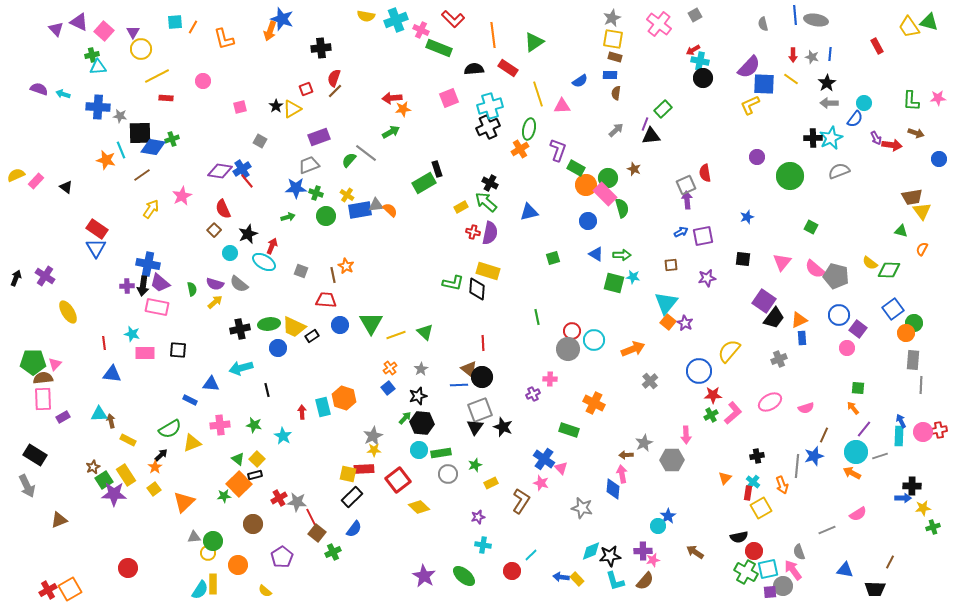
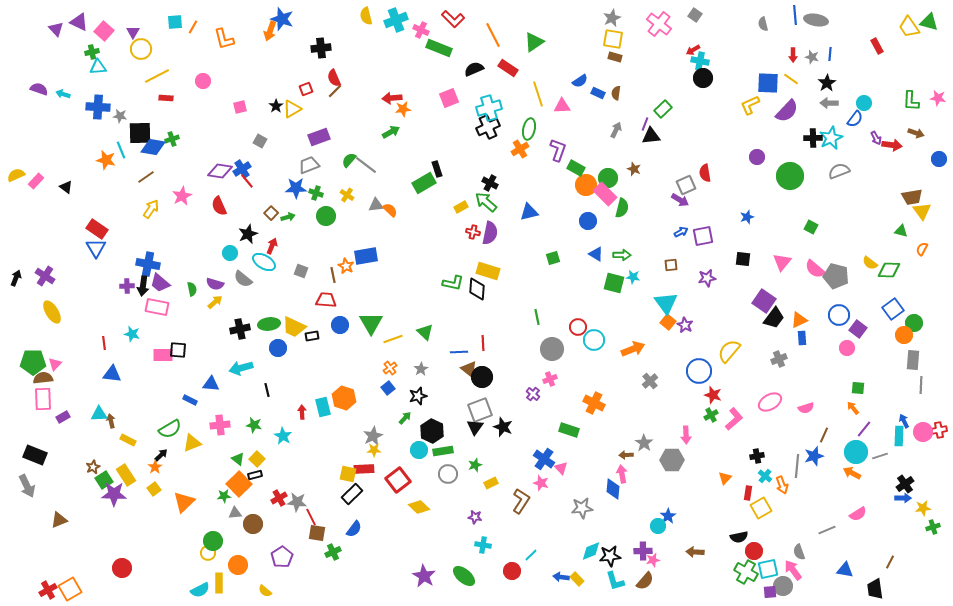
gray square at (695, 15): rotated 24 degrees counterclockwise
yellow semicircle at (366, 16): rotated 66 degrees clockwise
orange line at (493, 35): rotated 20 degrees counterclockwise
green cross at (92, 55): moved 3 px up
purple semicircle at (749, 67): moved 38 px right, 44 px down
black semicircle at (474, 69): rotated 18 degrees counterclockwise
blue rectangle at (610, 75): moved 12 px left, 18 px down; rotated 24 degrees clockwise
red semicircle at (334, 78): rotated 42 degrees counterclockwise
blue square at (764, 84): moved 4 px right, 1 px up
pink star at (938, 98): rotated 14 degrees clockwise
cyan cross at (490, 106): moved 1 px left, 2 px down
gray arrow at (616, 130): rotated 21 degrees counterclockwise
gray line at (366, 153): moved 12 px down
brown line at (142, 175): moved 4 px right, 2 px down
purple arrow at (687, 200): moved 7 px left; rotated 126 degrees clockwise
green semicircle at (622, 208): rotated 30 degrees clockwise
red semicircle at (223, 209): moved 4 px left, 3 px up
blue rectangle at (360, 210): moved 6 px right, 46 px down
brown square at (214, 230): moved 57 px right, 17 px up
gray semicircle at (239, 284): moved 4 px right, 5 px up
cyan triangle at (666, 303): rotated 15 degrees counterclockwise
yellow ellipse at (68, 312): moved 16 px left
purple star at (685, 323): moved 2 px down
red circle at (572, 331): moved 6 px right, 4 px up
orange circle at (906, 333): moved 2 px left, 2 px down
yellow line at (396, 335): moved 3 px left, 4 px down
black rectangle at (312, 336): rotated 24 degrees clockwise
gray circle at (568, 349): moved 16 px left
pink rectangle at (145, 353): moved 18 px right, 2 px down
pink cross at (550, 379): rotated 24 degrees counterclockwise
blue line at (459, 385): moved 33 px up
purple cross at (533, 394): rotated 24 degrees counterclockwise
red star at (713, 395): rotated 18 degrees clockwise
pink L-shape at (733, 413): moved 1 px right, 6 px down
blue arrow at (901, 421): moved 3 px right
black hexagon at (422, 423): moved 10 px right, 8 px down; rotated 20 degrees clockwise
gray star at (644, 443): rotated 12 degrees counterclockwise
green rectangle at (441, 453): moved 2 px right, 2 px up
black rectangle at (35, 455): rotated 10 degrees counterclockwise
cyan cross at (753, 482): moved 12 px right, 6 px up
black cross at (912, 486): moved 7 px left, 2 px up; rotated 36 degrees counterclockwise
black rectangle at (352, 497): moved 3 px up
gray star at (582, 508): rotated 20 degrees counterclockwise
purple star at (478, 517): moved 3 px left; rotated 24 degrees clockwise
brown square at (317, 533): rotated 30 degrees counterclockwise
gray triangle at (194, 537): moved 41 px right, 24 px up
brown arrow at (695, 552): rotated 30 degrees counterclockwise
red circle at (128, 568): moved 6 px left
yellow rectangle at (213, 584): moved 6 px right, 1 px up
black trapezoid at (875, 589): rotated 80 degrees clockwise
cyan semicircle at (200, 590): rotated 30 degrees clockwise
